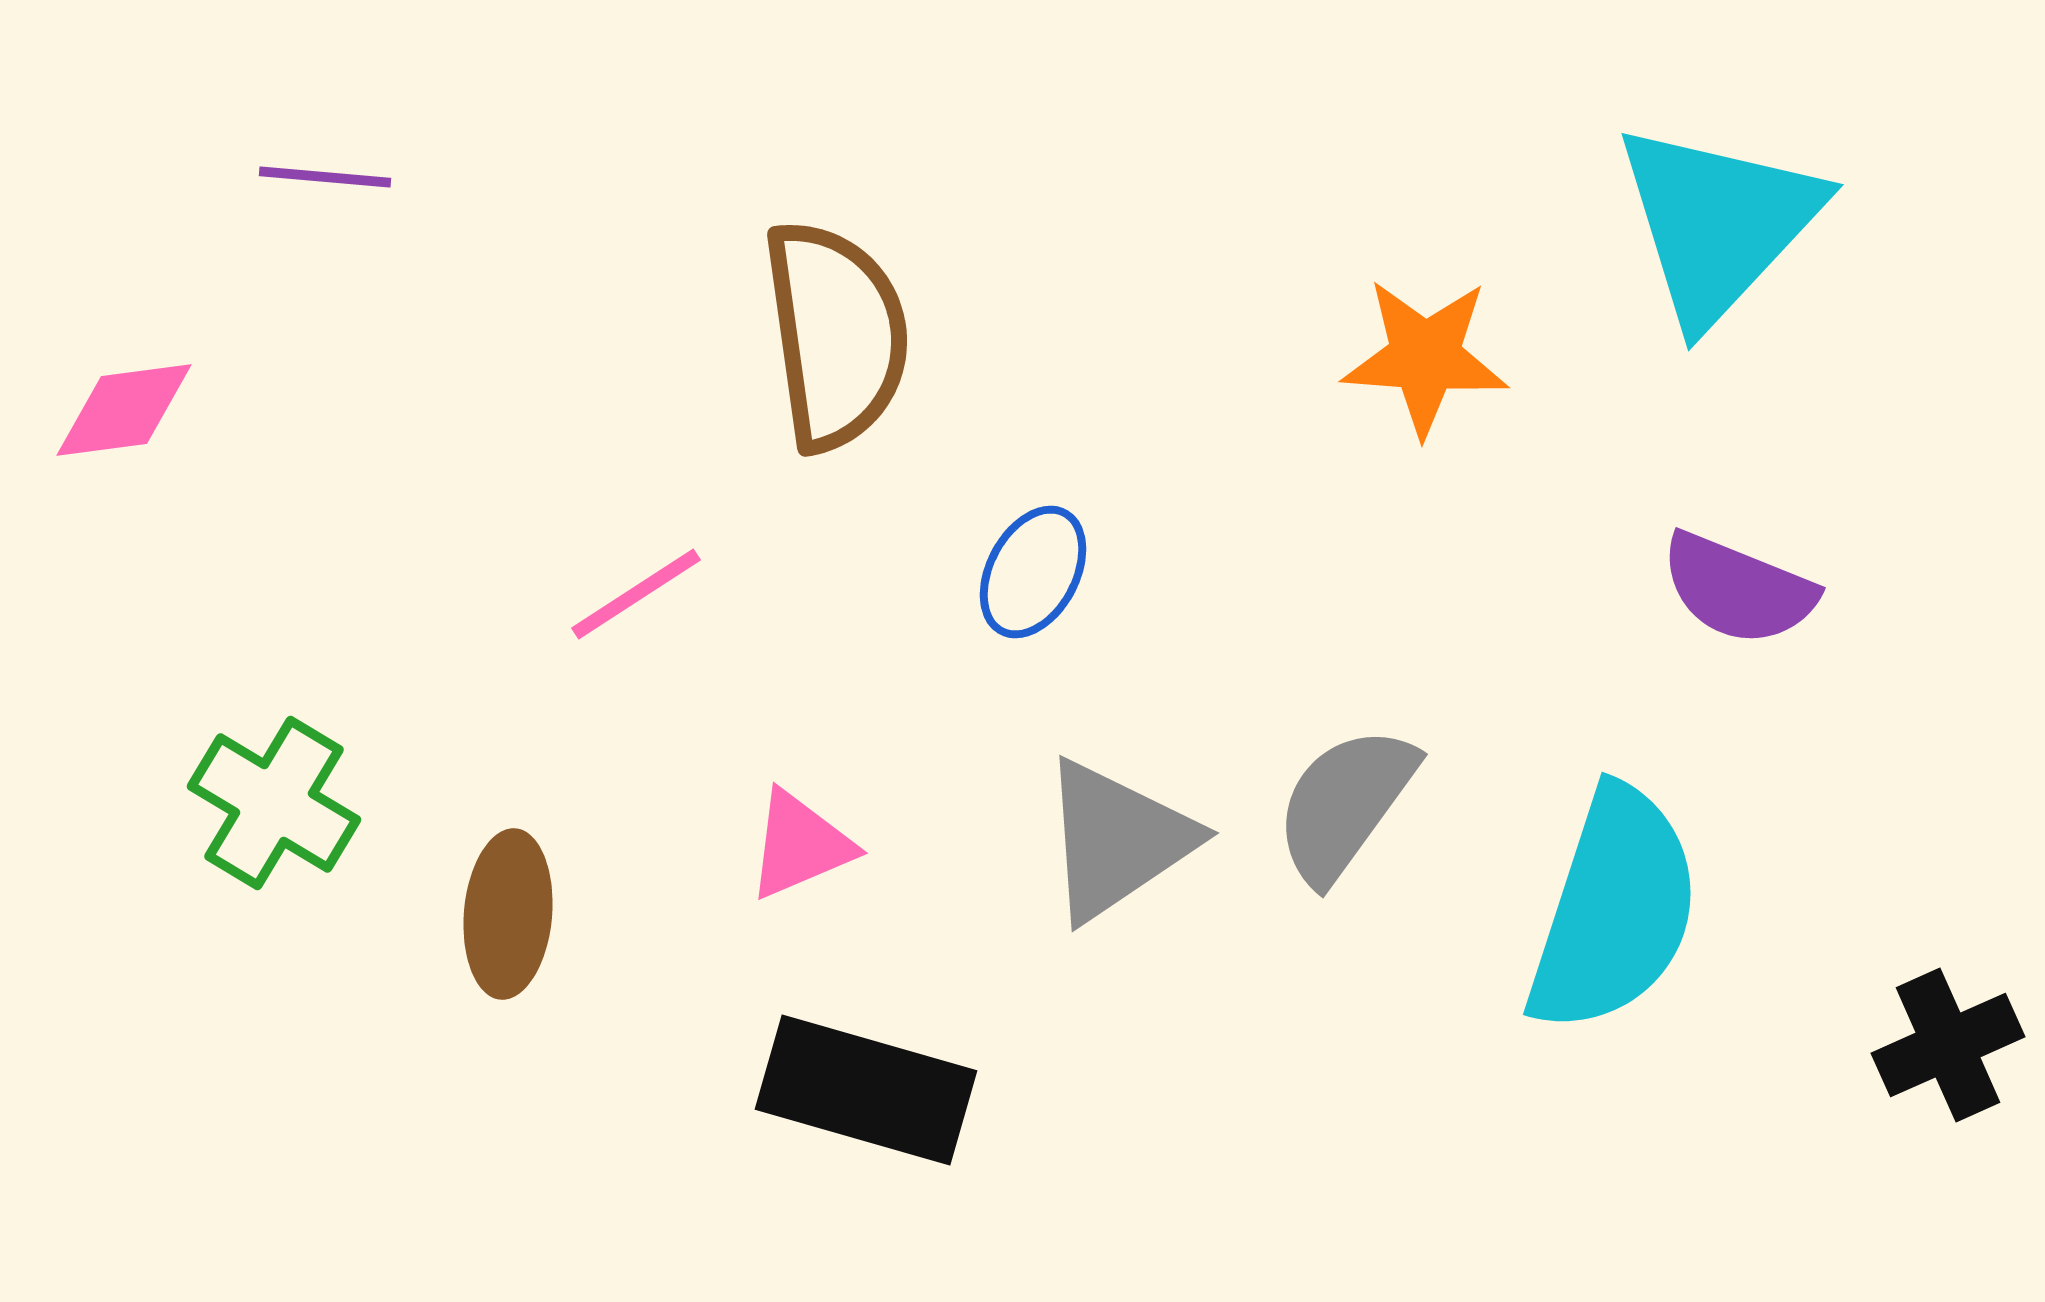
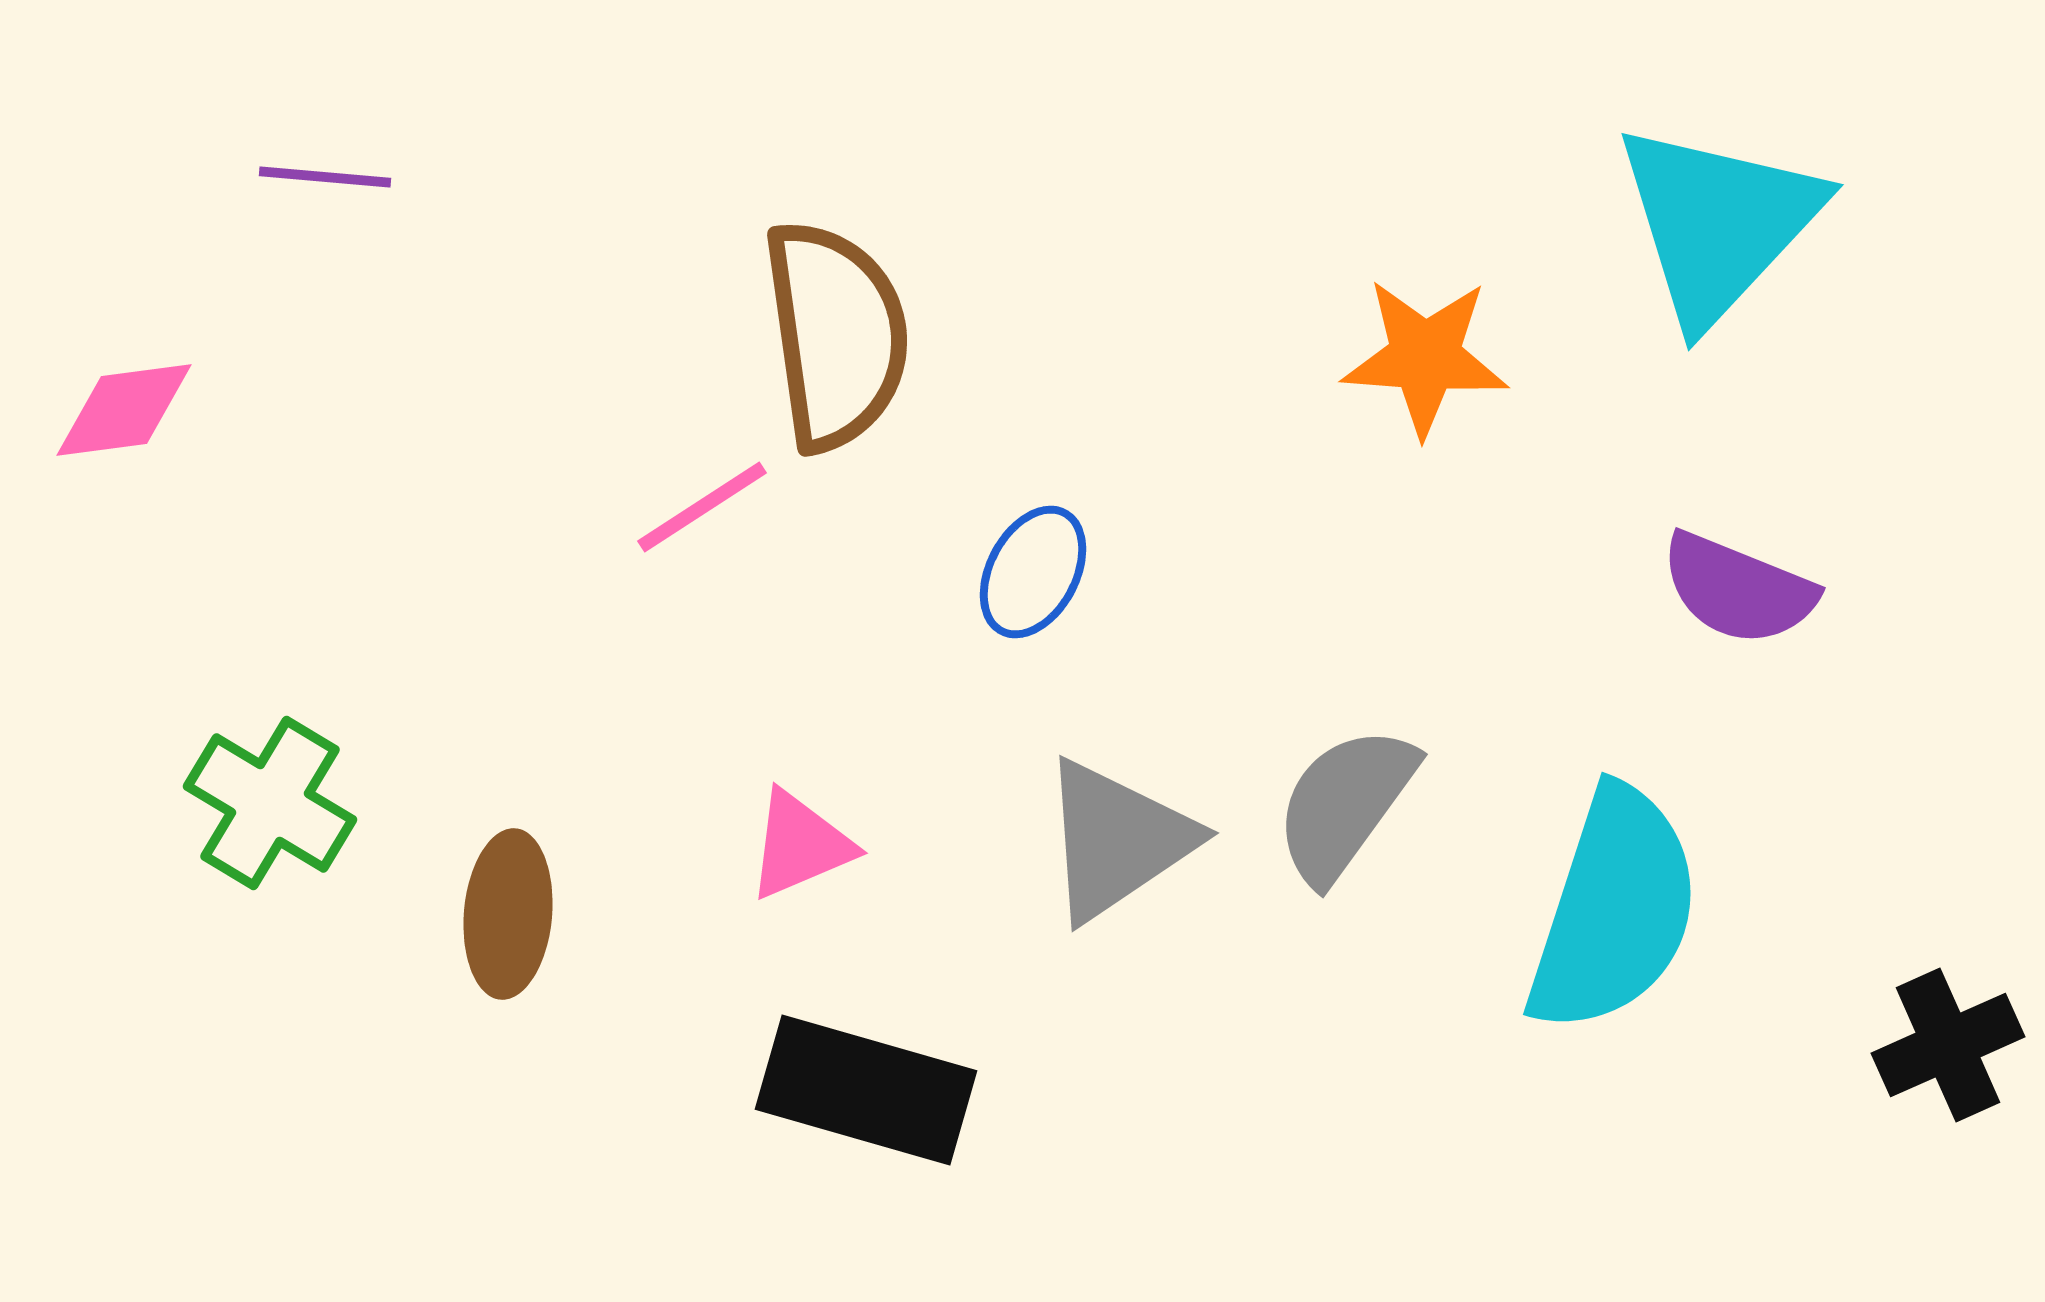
pink line: moved 66 px right, 87 px up
green cross: moved 4 px left
